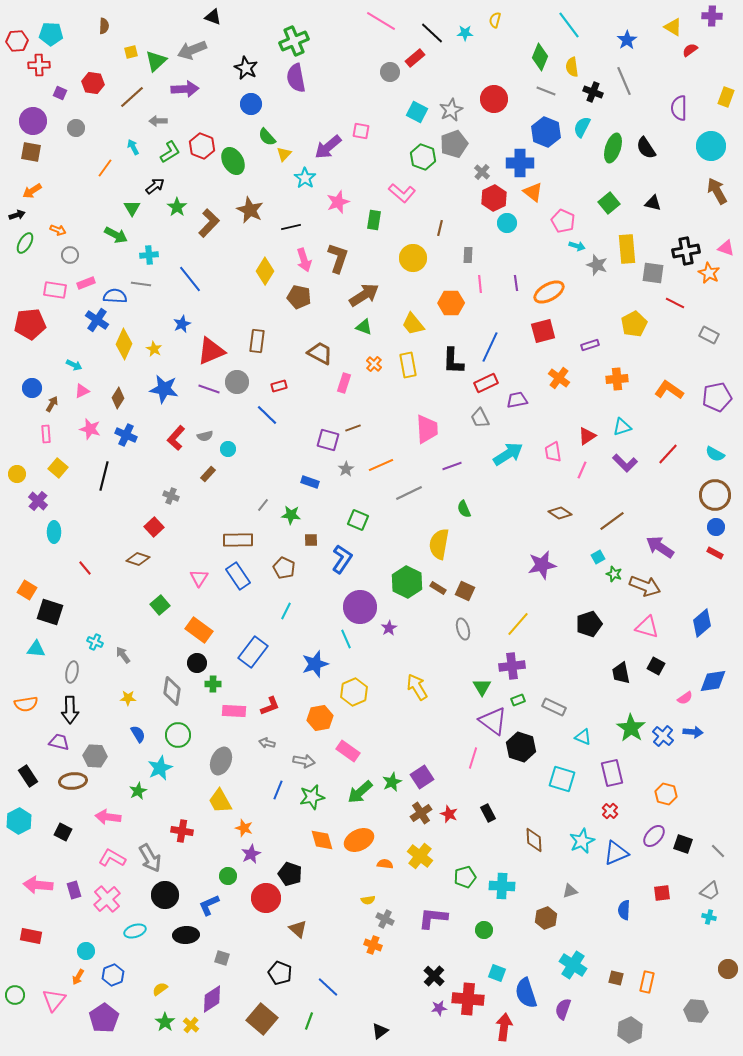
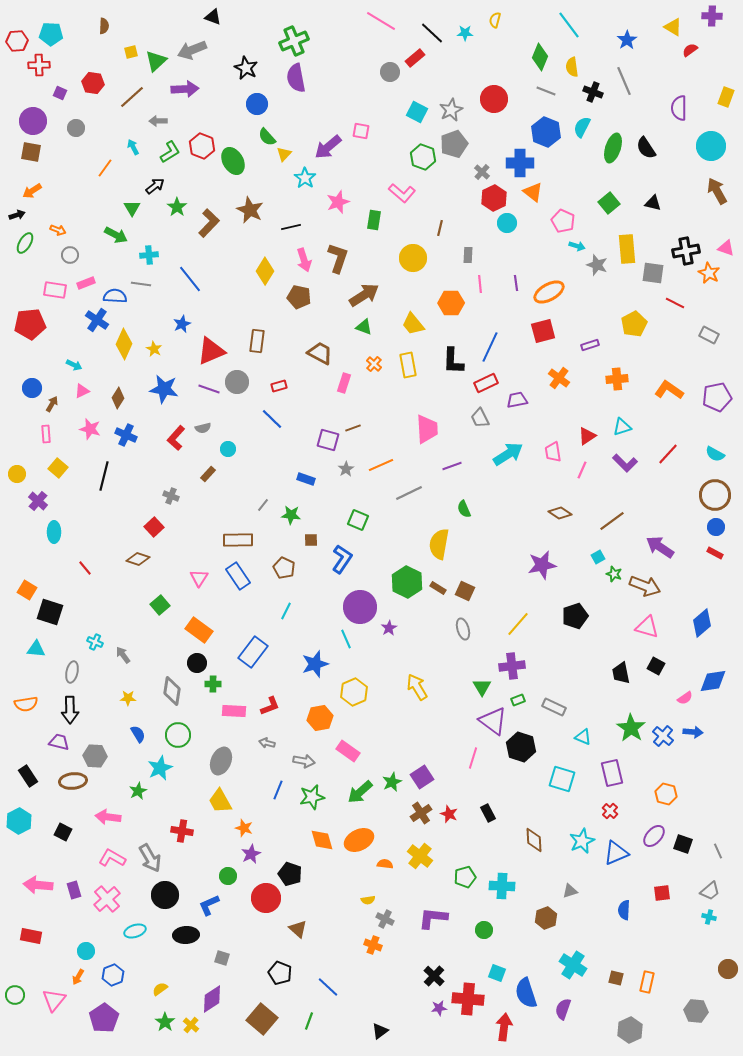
blue circle at (251, 104): moved 6 px right
blue line at (267, 415): moved 5 px right, 4 px down
gray semicircle at (205, 436): moved 2 px left, 8 px up
blue rectangle at (310, 482): moved 4 px left, 3 px up
black pentagon at (589, 624): moved 14 px left, 8 px up
gray line at (718, 851): rotated 21 degrees clockwise
